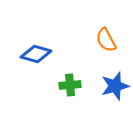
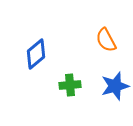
blue diamond: rotated 56 degrees counterclockwise
